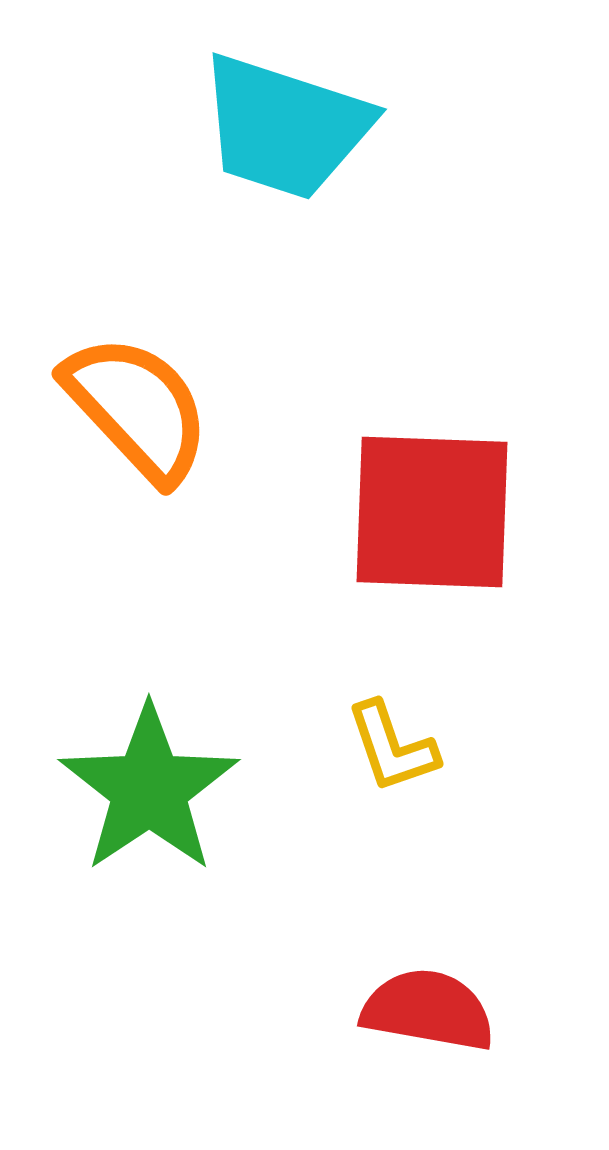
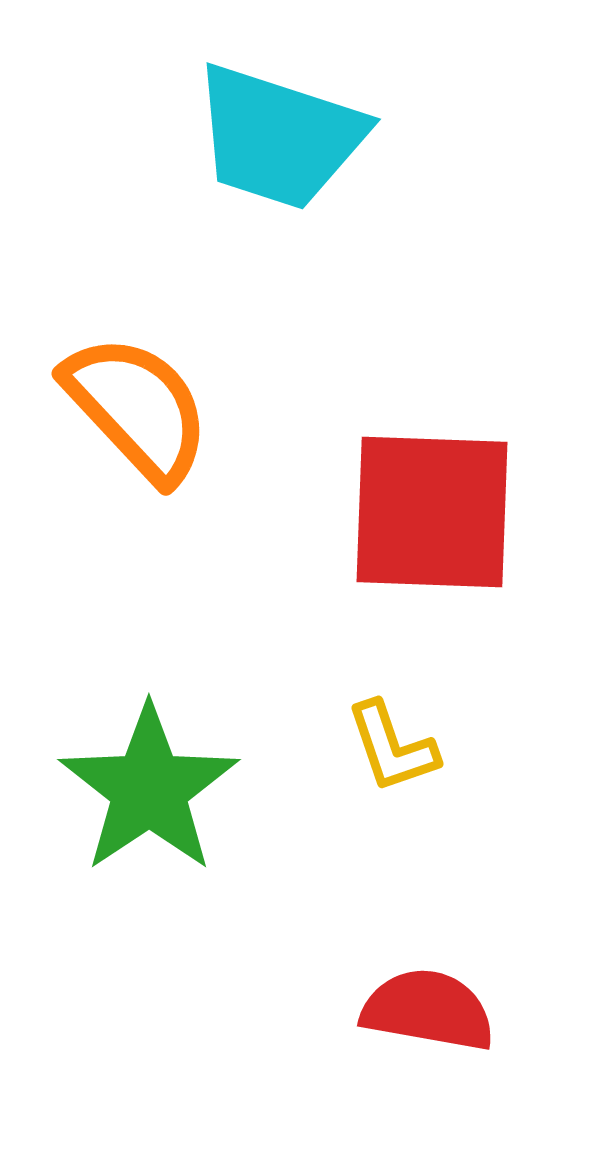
cyan trapezoid: moved 6 px left, 10 px down
